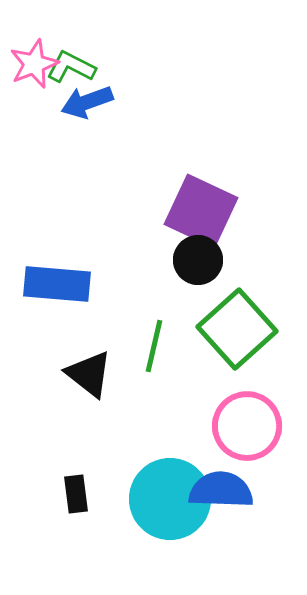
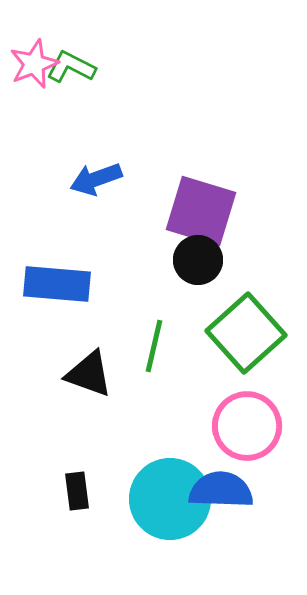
blue arrow: moved 9 px right, 77 px down
purple square: rotated 8 degrees counterclockwise
green square: moved 9 px right, 4 px down
black triangle: rotated 18 degrees counterclockwise
black rectangle: moved 1 px right, 3 px up
